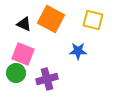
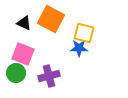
yellow square: moved 9 px left, 13 px down
black triangle: moved 1 px up
blue star: moved 1 px right, 3 px up
purple cross: moved 2 px right, 3 px up
